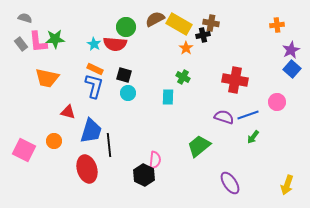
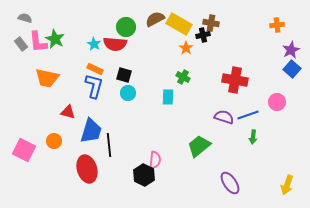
green star: rotated 30 degrees clockwise
green arrow: rotated 32 degrees counterclockwise
